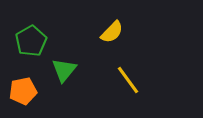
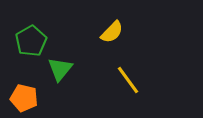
green triangle: moved 4 px left, 1 px up
orange pentagon: moved 1 px right, 7 px down; rotated 24 degrees clockwise
